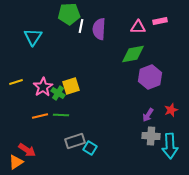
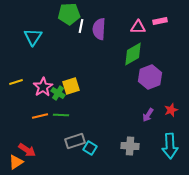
green diamond: rotated 20 degrees counterclockwise
gray cross: moved 21 px left, 10 px down
